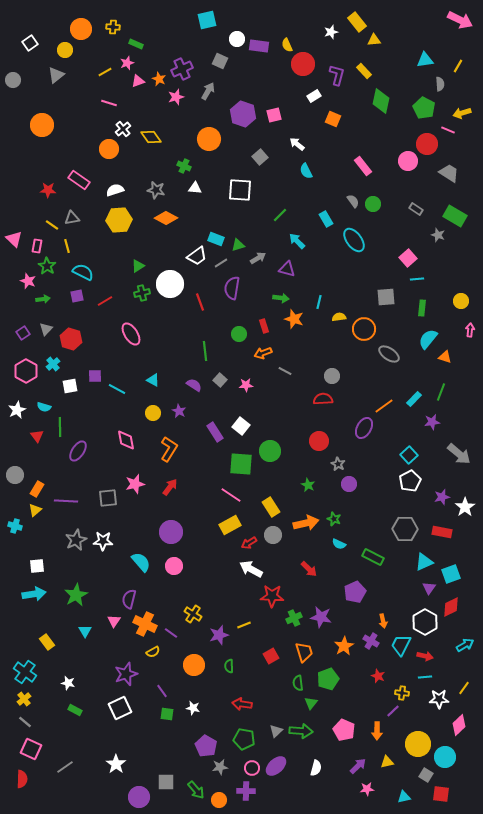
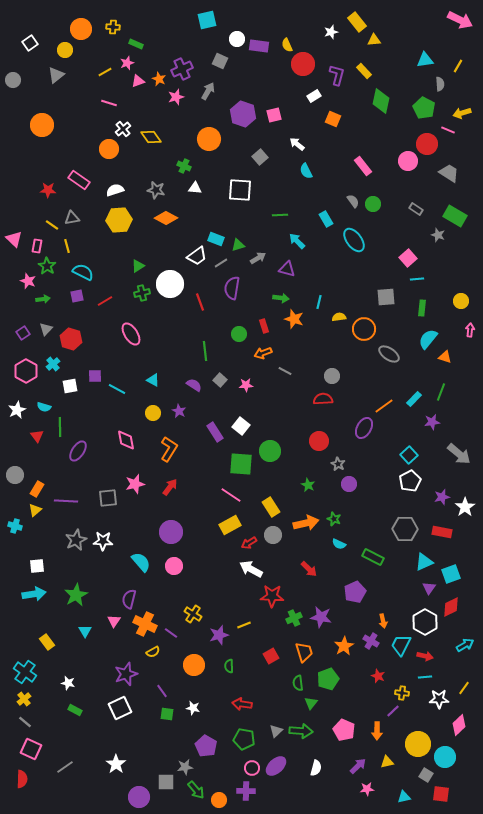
green line at (280, 215): rotated 42 degrees clockwise
gray star at (220, 767): moved 35 px left
